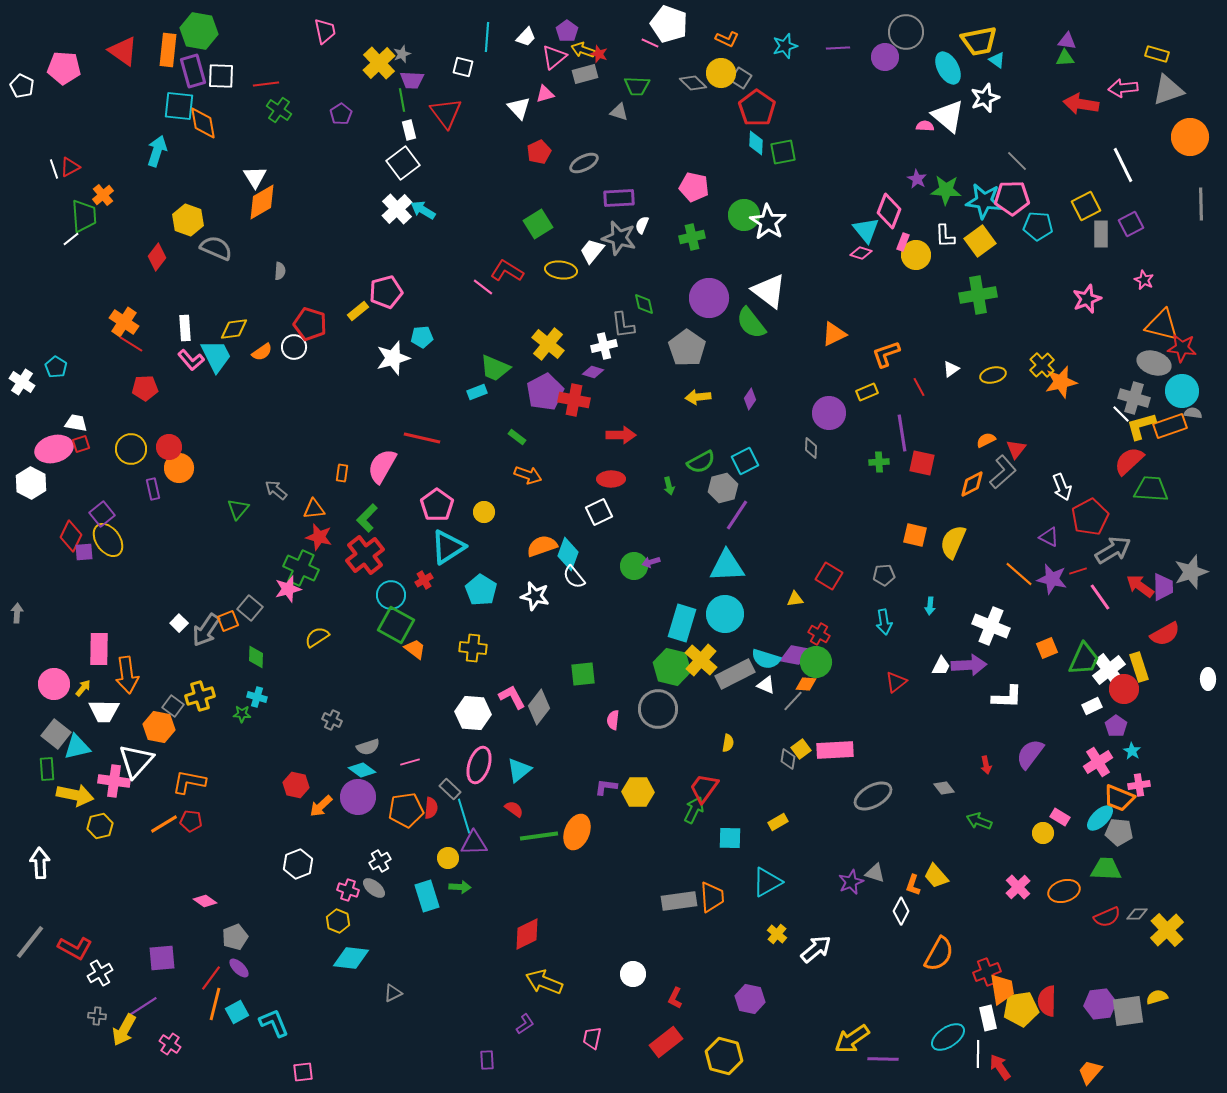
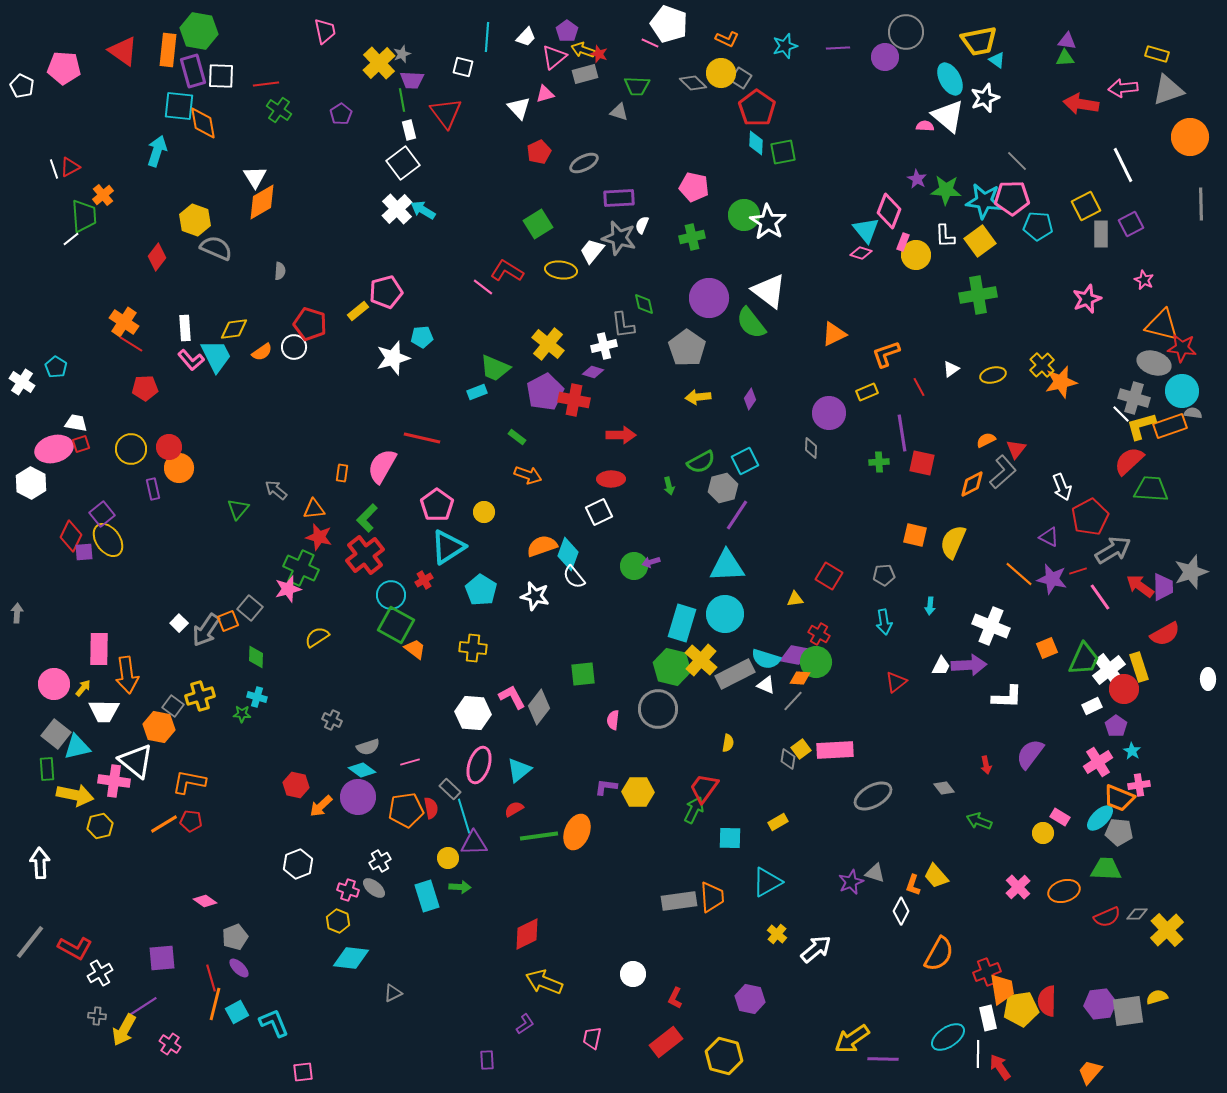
cyan ellipse at (948, 68): moved 2 px right, 11 px down
yellow hexagon at (188, 220): moved 7 px right
orange diamond at (806, 684): moved 6 px left, 6 px up
white triangle at (136, 761): rotated 33 degrees counterclockwise
red semicircle at (431, 808): rotated 15 degrees counterclockwise
red semicircle at (514, 809): rotated 66 degrees counterclockwise
red line at (211, 978): rotated 52 degrees counterclockwise
